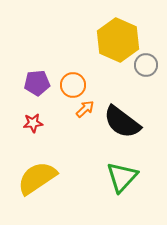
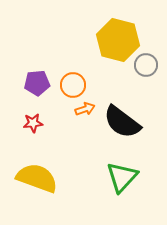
yellow hexagon: rotated 9 degrees counterclockwise
orange arrow: rotated 24 degrees clockwise
yellow semicircle: rotated 54 degrees clockwise
